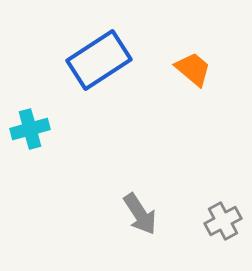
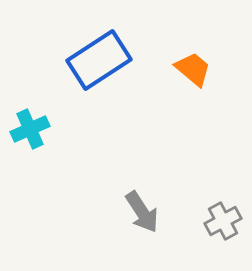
cyan cross: rotated 9 degrees counterclockwise
gray arrow: moved 2 px right, 2 px up
